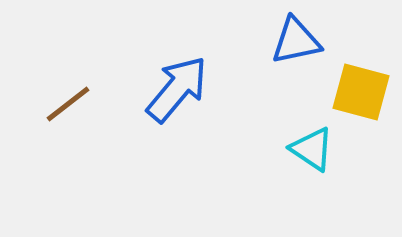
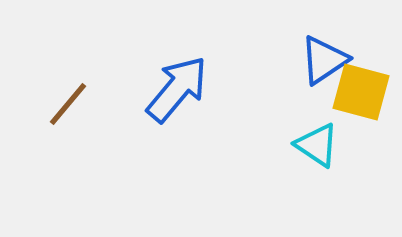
blue triangle: moved 28 px right, 19 px down; rotated 22 degrees counterclockwise
brown line: rotated 12 degrees counterclockwise
cyan triangle: moved 5 px right, 4 px up
